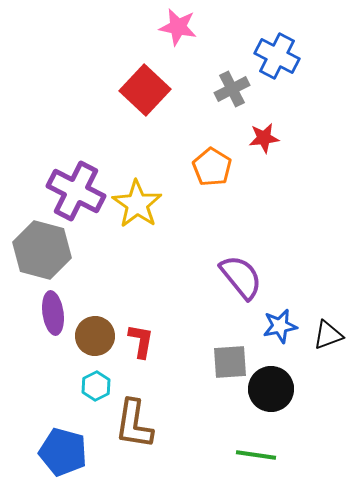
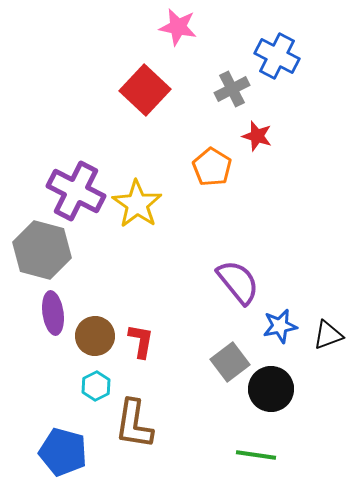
red star: moved 7 px left, 2 px up; rotated 24 degrees clockwise
purple semicircle: moved 3 px left, 5 px down
gray square: rotated 33 degrees counterclockwise
